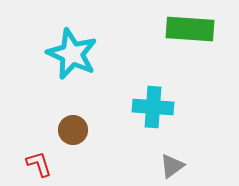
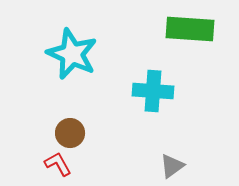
cyan cross: moved 16 px up
brown circle: moved 3 px left, 3 px down
red L-shape: moved 19 px right; rotated 12 degrees counterclockwise
